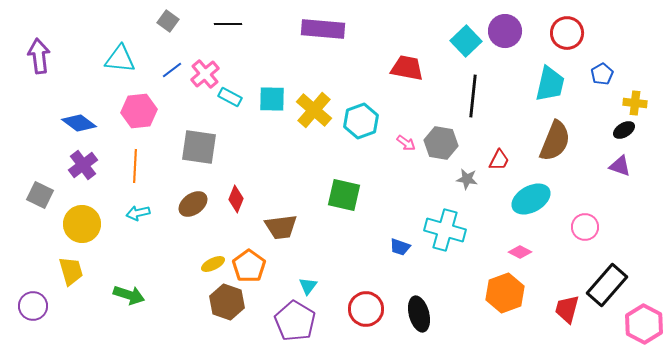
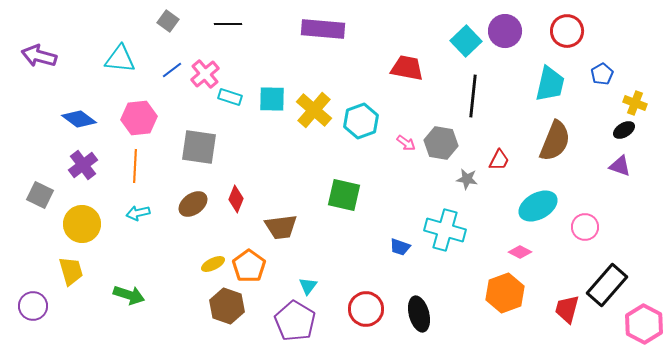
red circle at (567, 33): moved 2 px up
purple arrow at (39, 56): rotated 68 degrees counterclockwise
cyan rectangle at (230, 97): rotated 10 degrees counterclockwise
yellow cross at (635, 103): rotated 15 degrees clockwise
pink hexagon at (139, 111): moved 7 px down
blue diamond at (79, 123): moved 4 px up
cyan ellipse at (531, 199): moved 7 px right, 7 px down
brown hexagon at (227, 302): moved 4 px down
